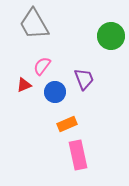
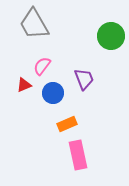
blue circle: moved 2 px left, 1 px down
